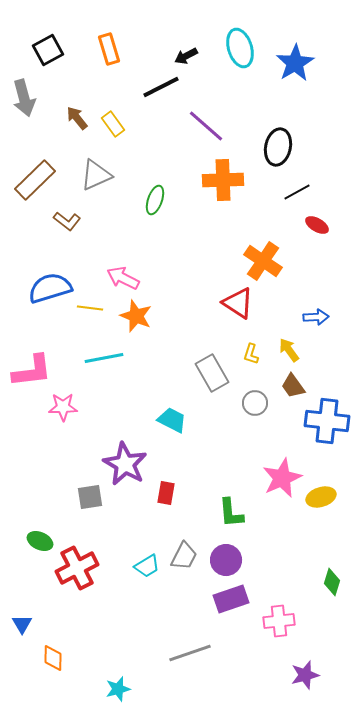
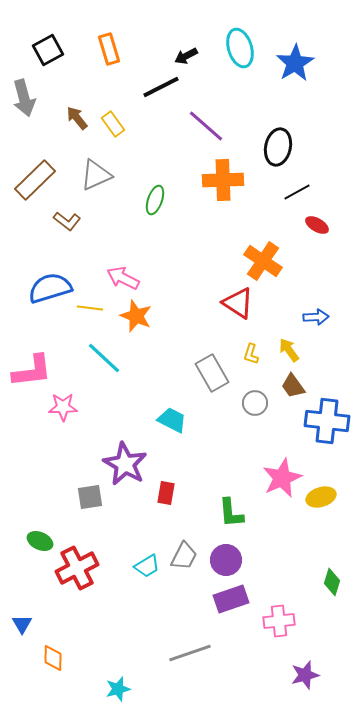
cyan line at (104, 358): rotated 54 degrees clockwise
